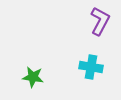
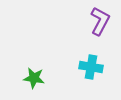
green star: moved 1 px right, 1 px down
